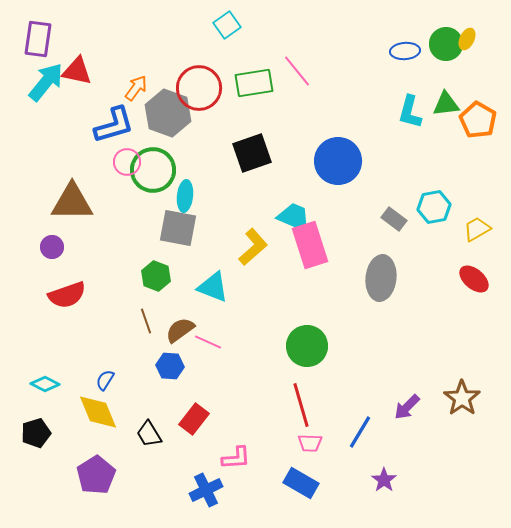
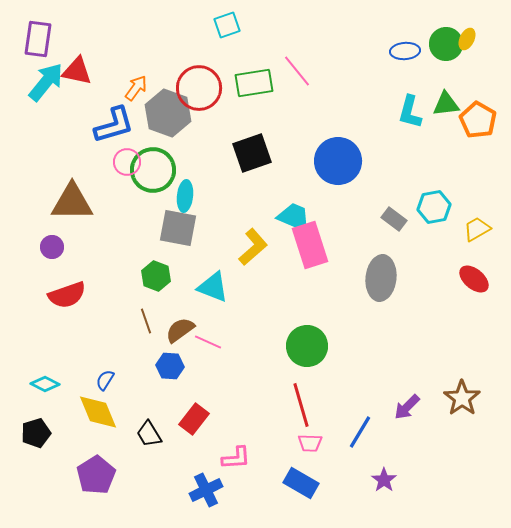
cyan square at (227, 25): rotated 16 degrees clockwise
